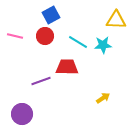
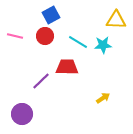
purple line: rotated 24 degrees counterclockwise
